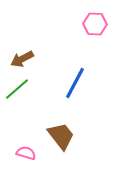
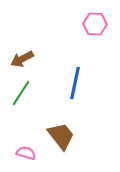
blue line: rotated 16 degrees counterclockwise
green line: moved 4 px right, 4 px down; rotated 16 degrees counterclockwise
